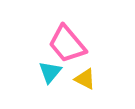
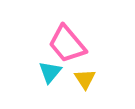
yellow triangle: rotated 30 degrees clockwise
